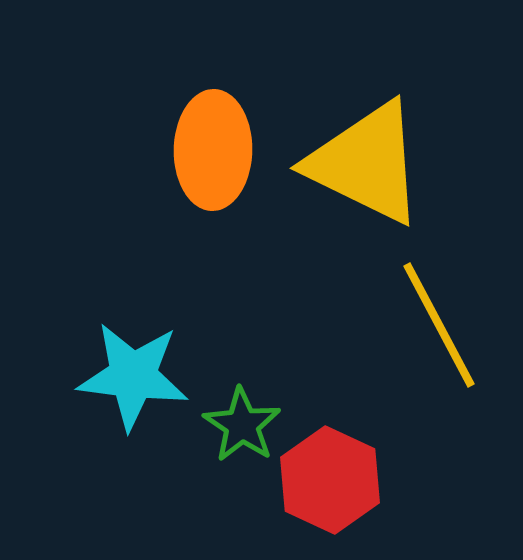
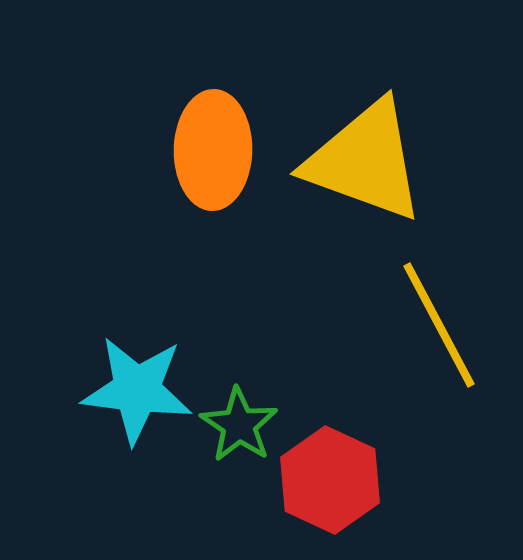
yellow triangle: moved 1 px left, 2 px up; rotated 6 degrees counterclockwise
cyan star: moved 4 px right, 14 px down
green star: moved 3 px left
